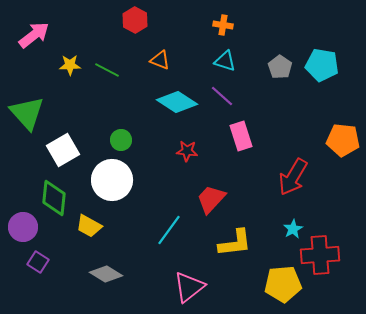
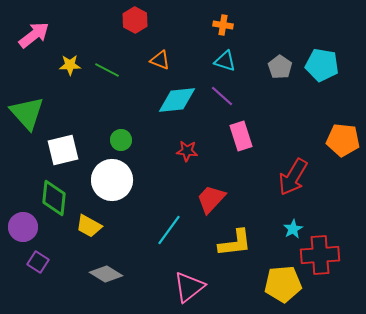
cyan diamond: moved 2 px up; rotated 39 degrees counterclockwise
white square: rotated 16 degrees clockwise
